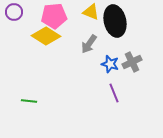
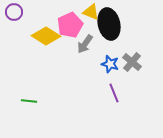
pink pentagon: moved 16 px right, 9 px down; rotated 20 degrees counterclockwise
black ellipse: moved 6 px left, 3 px down
gray arrow: moved 4 px left
gray cross: rotated 24 degrees counterclockwise
